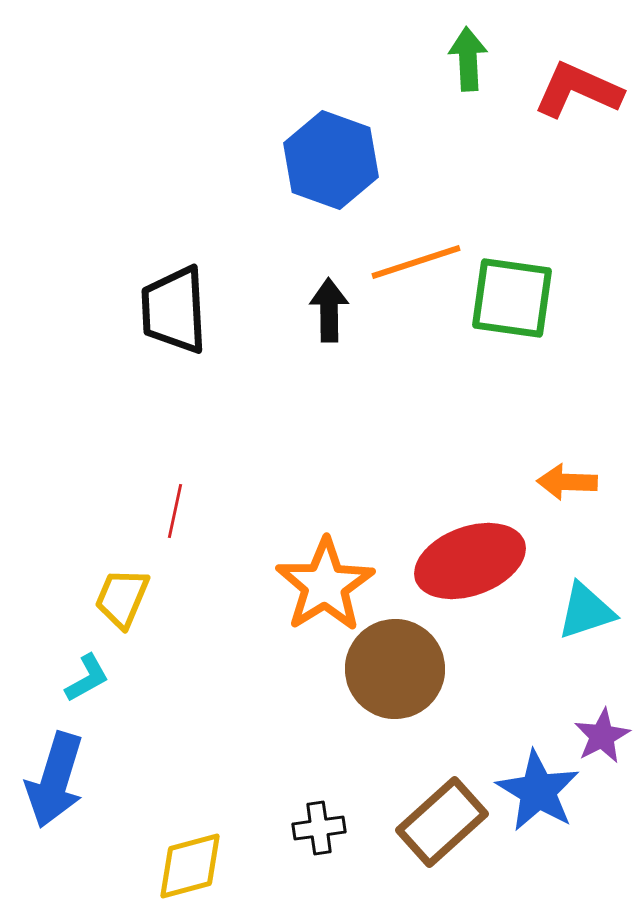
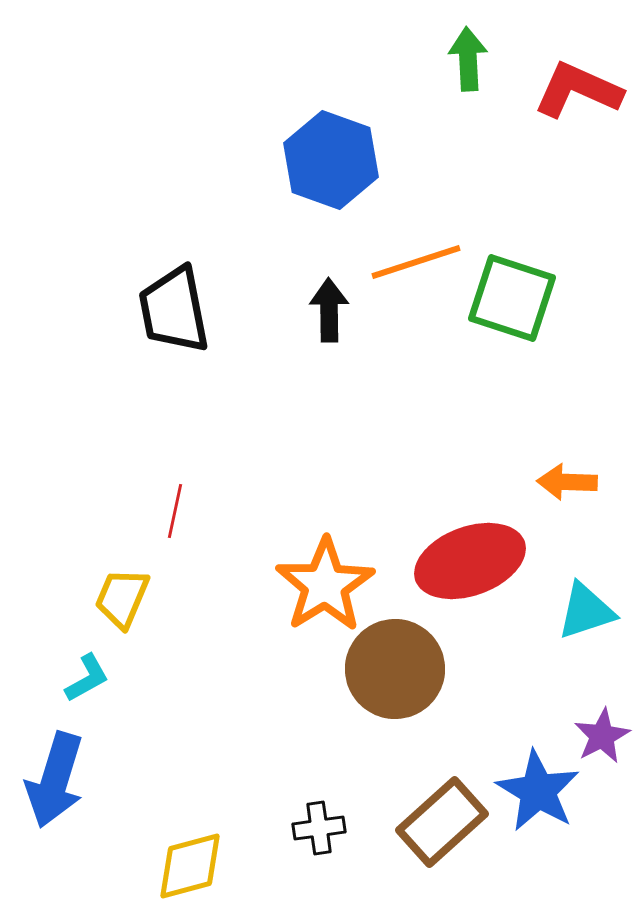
green square: rotated 10 degrees clockwise
black trapezoid: rotated 8 degrees counterclockwise
